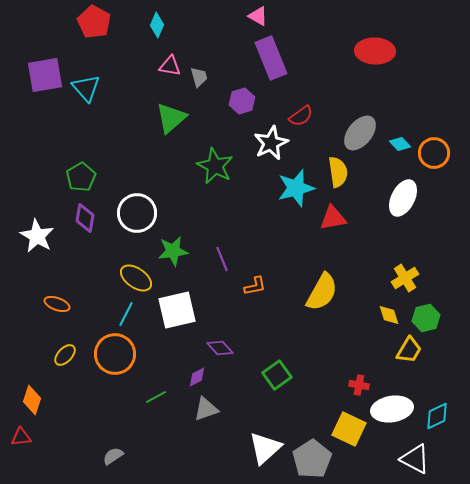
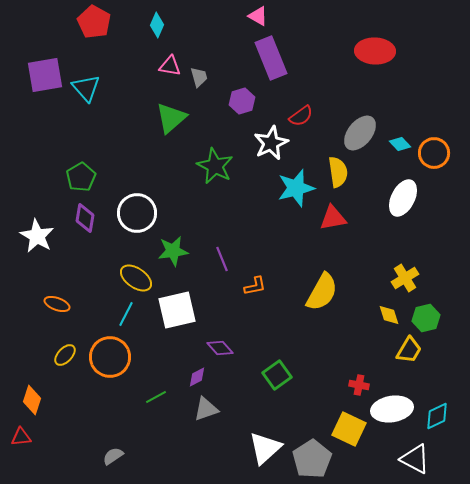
orange circle at (115, 354): moved 5 px left, 3 px down
